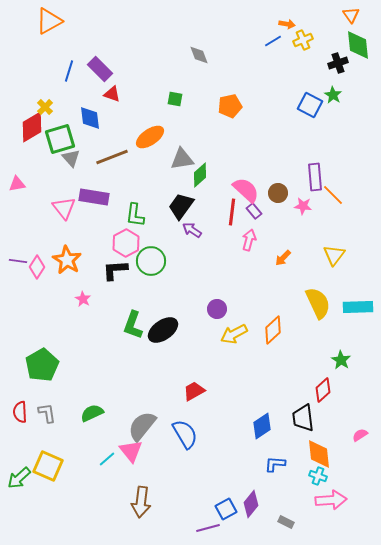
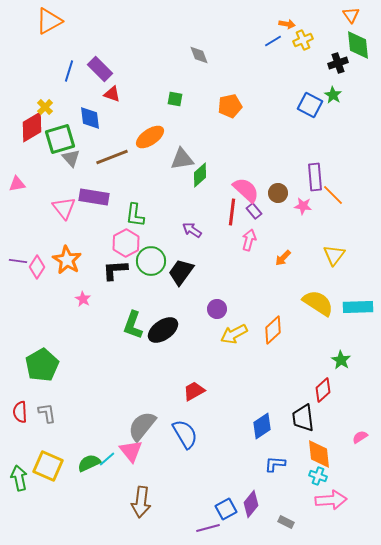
black trapezoid at (181, 206): moved 66 px down
yellow semicircle at (318, 303): rotated 32 degrees counterclockwise
green semicircle at (92, 413): moved 3 px left, 50 px down
pink semicircle at (360, 435): moved 2 px down
green arrow at (19, 478): rotated 120 degrees clockwise
